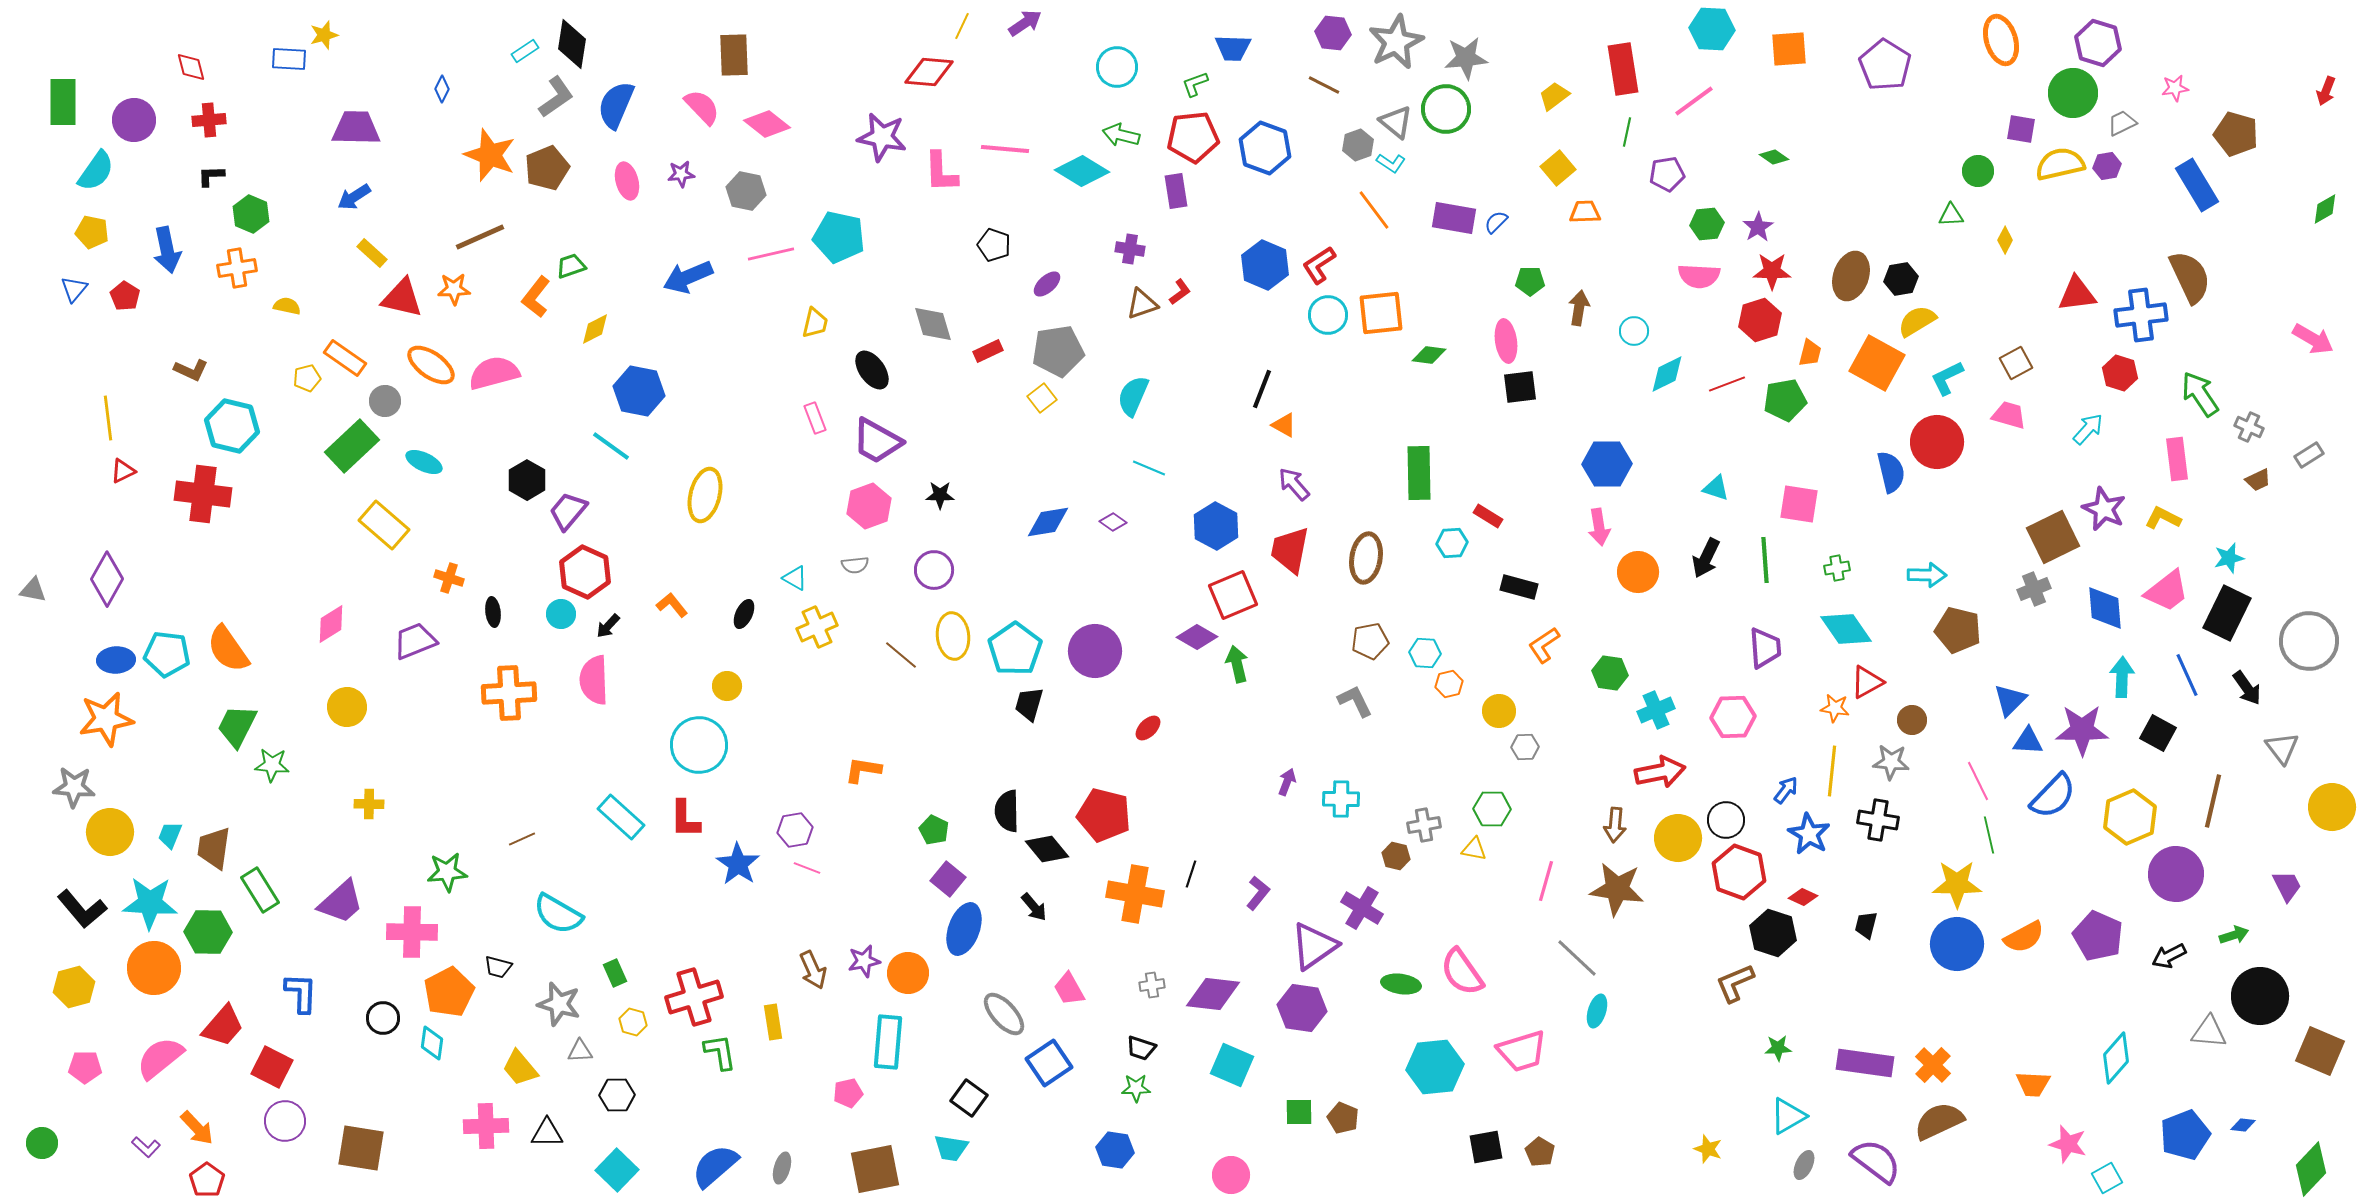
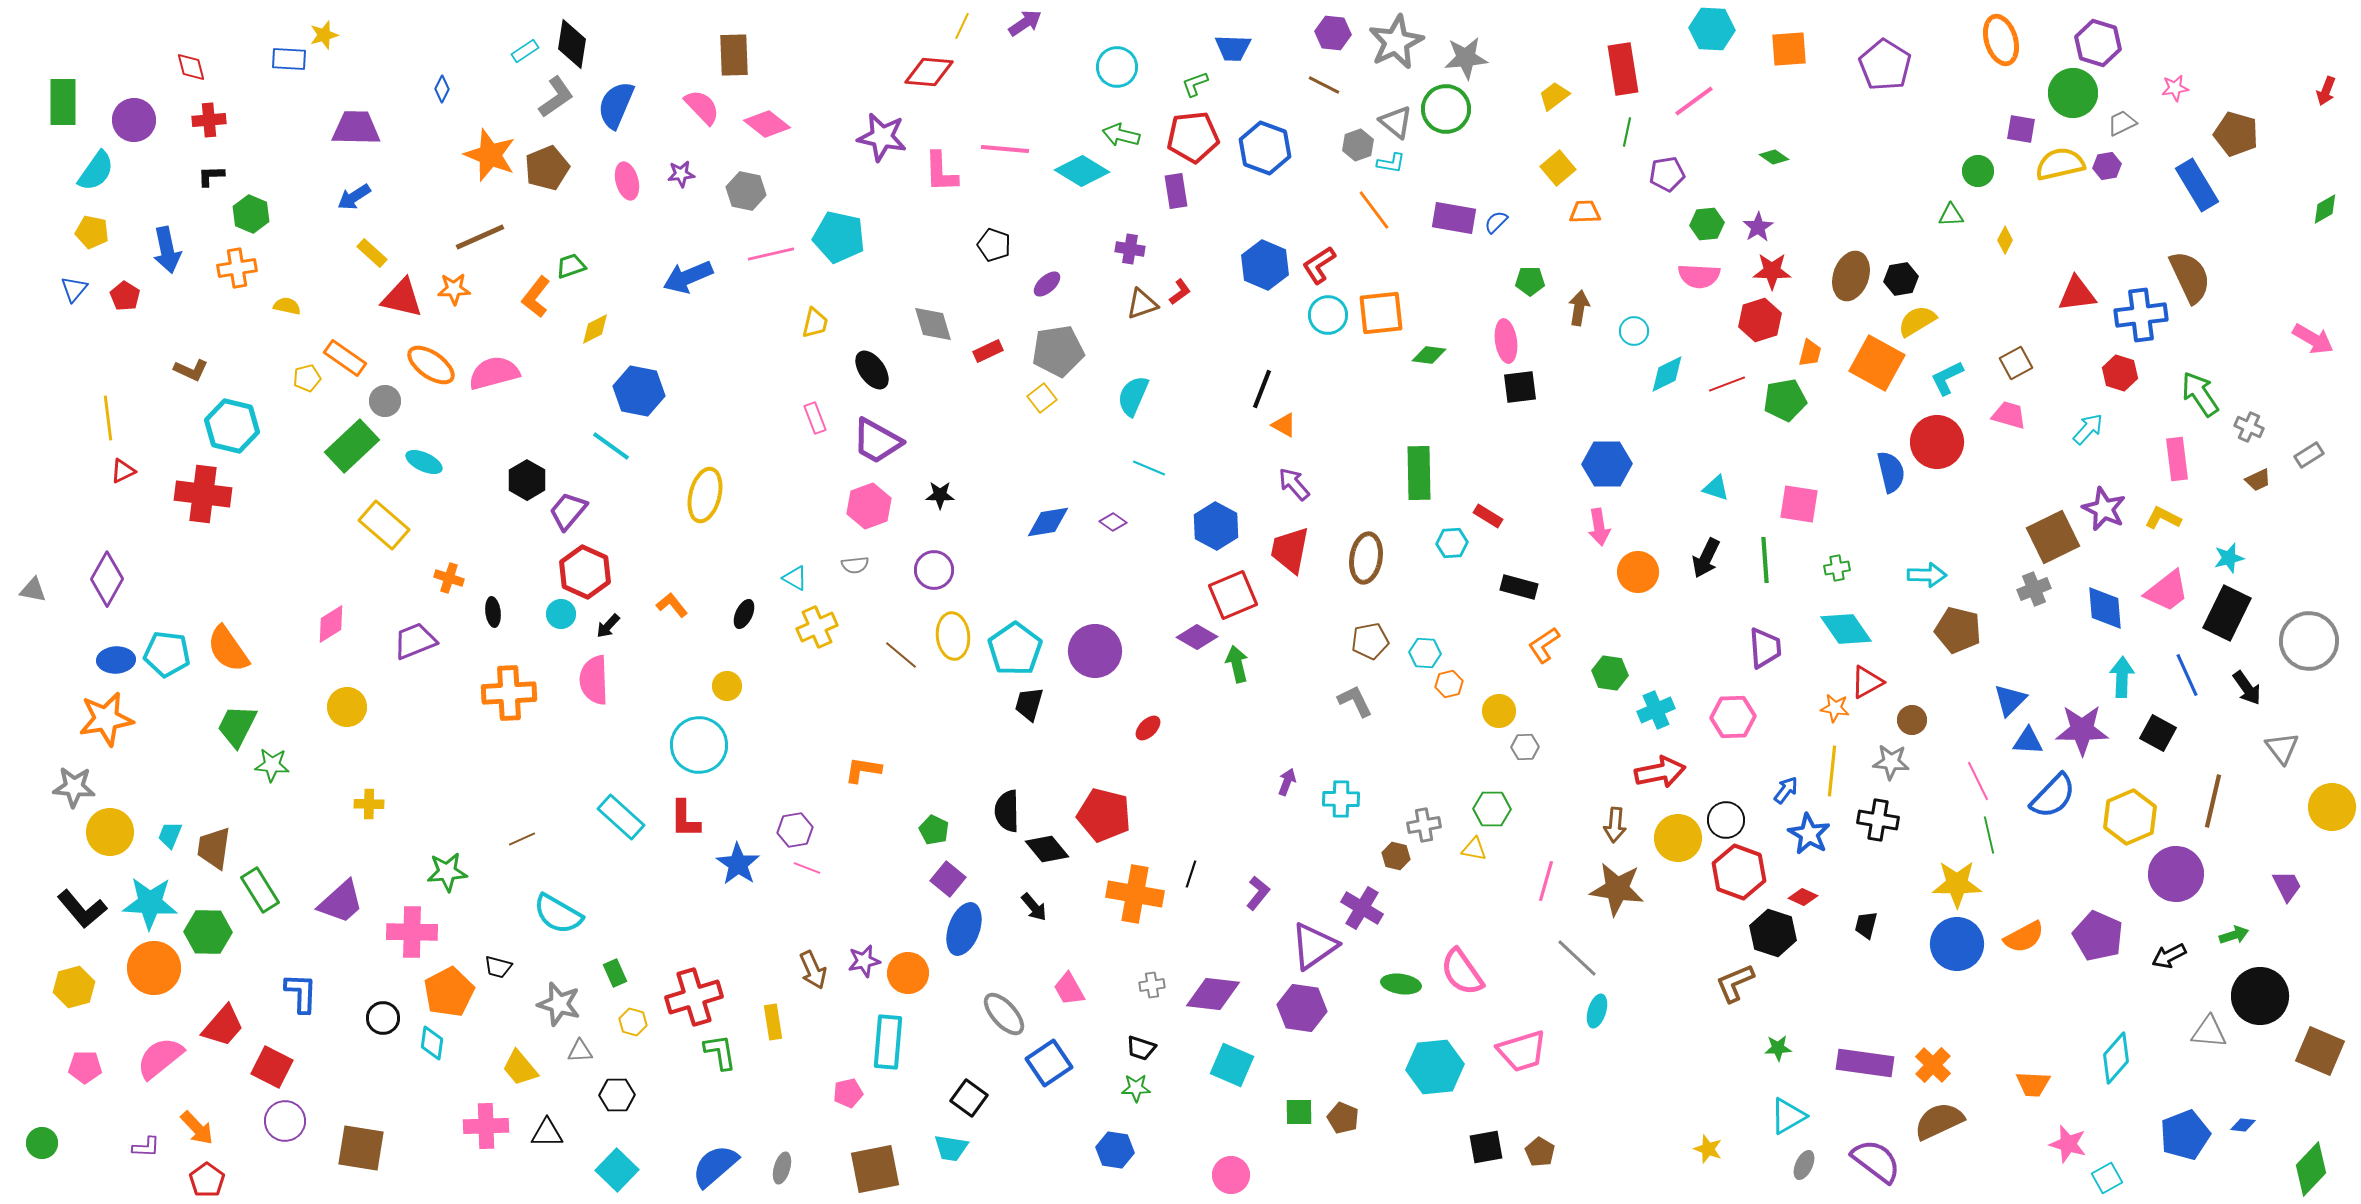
cyan L-shape at (1391, 163): rotated 24 degrees counterclockwise
purple L-shape at (146, 1147): rotated 40 degrees counterclockwise
